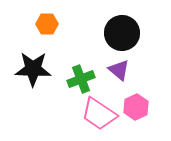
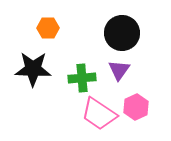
orange hexagon: moved 1 px right, 4 px down
purple triangle: rotated 25 degrees clockwise
green cross: moved 1 px right, 1 px up; rotated 16 degrees clockwise
